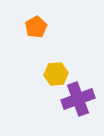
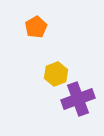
yellow hexagon: rotated 15 degrees counterclockwise
